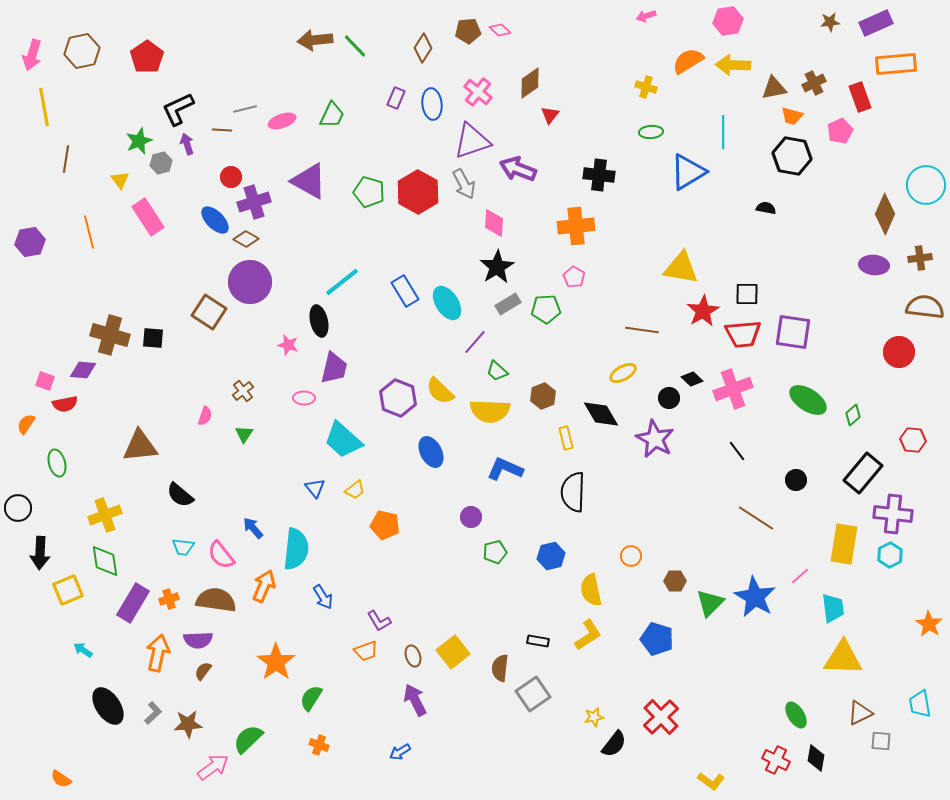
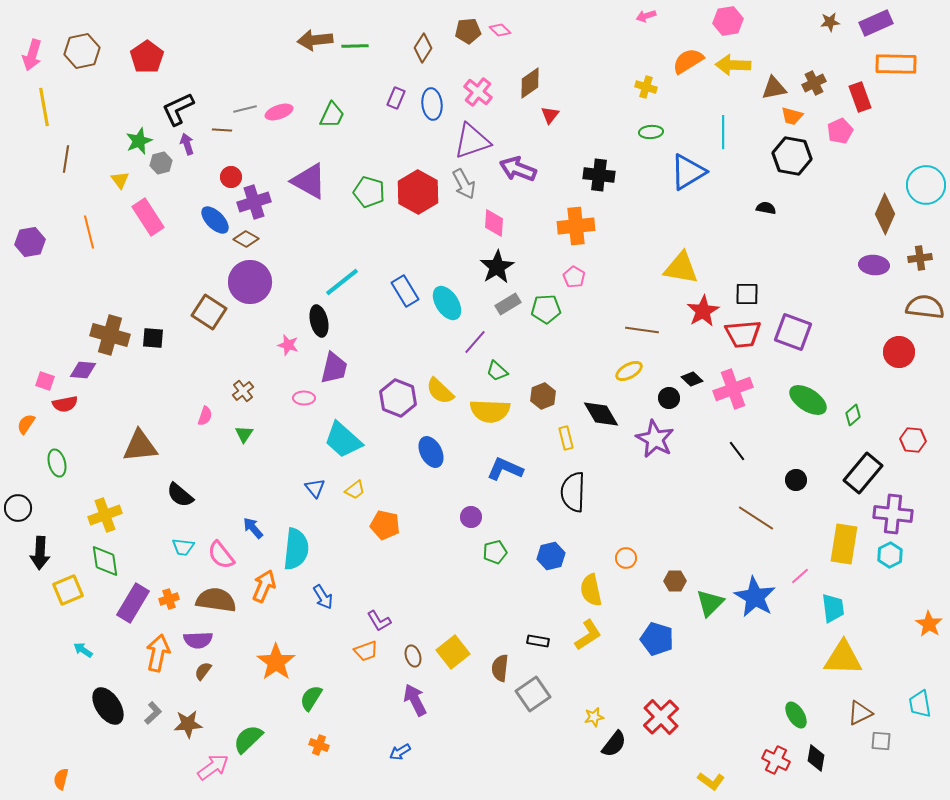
green line at (355, 46): rotated 48 degrees counterclockwise
orange rectangle at (896, 64): rotated 6 degrees clockwise
pink ellipse at (282, 121): moved 3 px left, 9 px up
purple square at (793, 332): rotated 12 degrees clockwise
yellow ellipse at (623, 373): moved 6 px right, 2 px up
orange circle at (631, 556): moved 5 px left, 2 px down
orange semicircle at (61, 779): rotated 70 degrees clockwise
